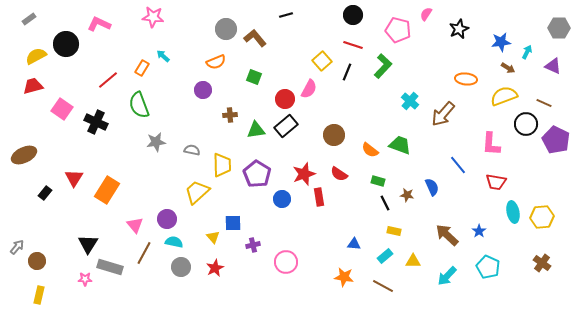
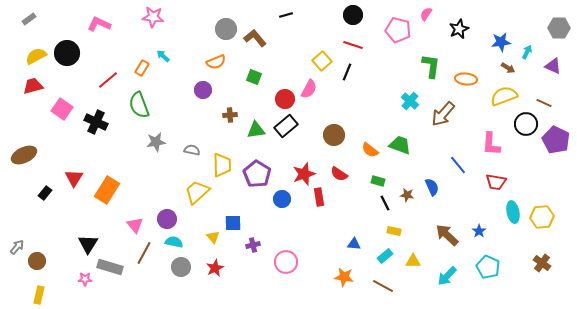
black circle at (66, 44): moved 1 px right, 9 px down
green L-shape at (383, 66): moved 48 px right; rotated 35 degrees counterclockwise
